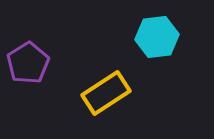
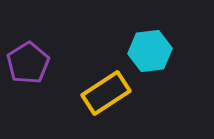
cyan hexagon: moved 7 px left, 14 px down
